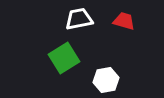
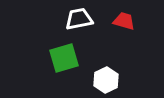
green square: rotated 16 degrees clockwise
white hexagon: rotated 15 degrees counterclockwise
